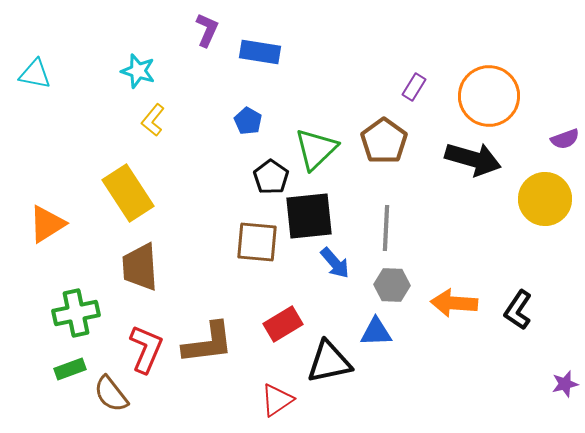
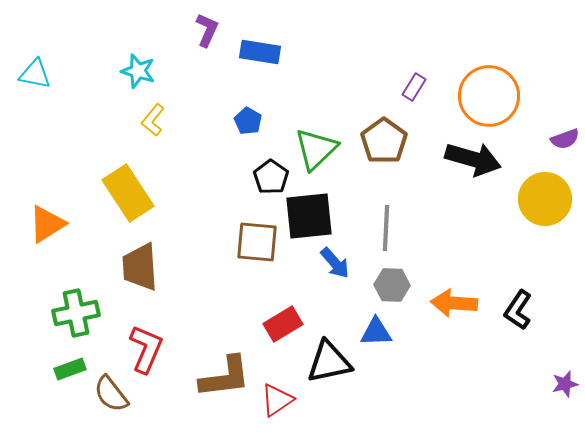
brown L-shape: moved 17 px right, 34 px down
